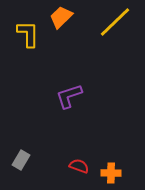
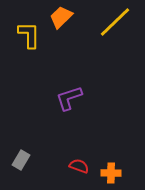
yellow L-shape: moved 1 px right, 1 px down
purple L-shape: moved 2 px down
